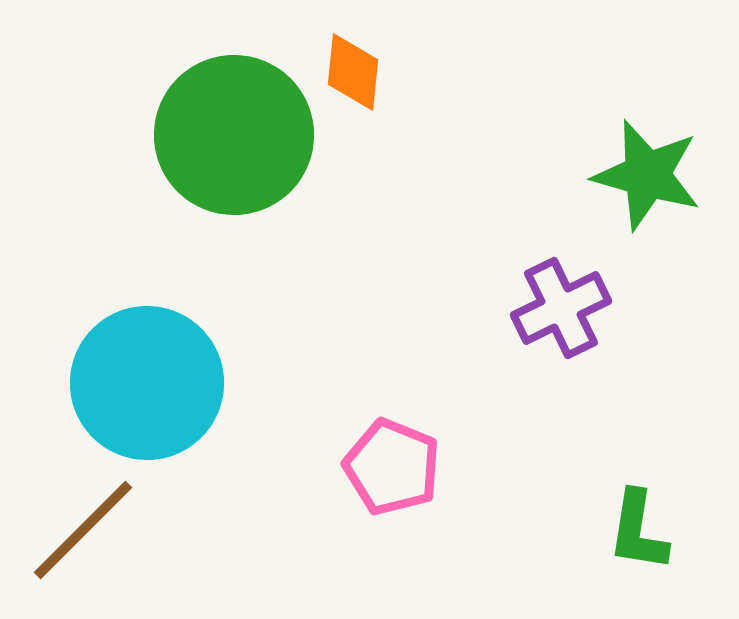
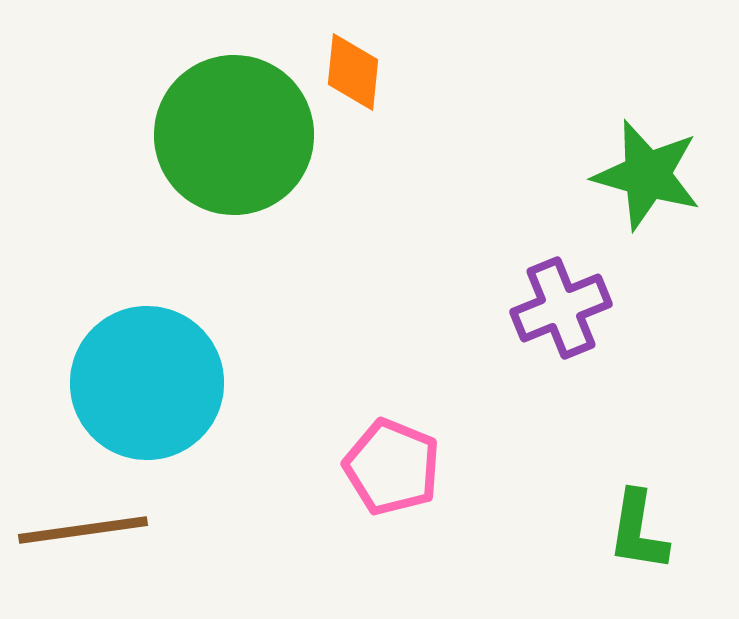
purple cross: rotated 4 degrees clockwise
brown line: rotated 37 degrees clockwise
